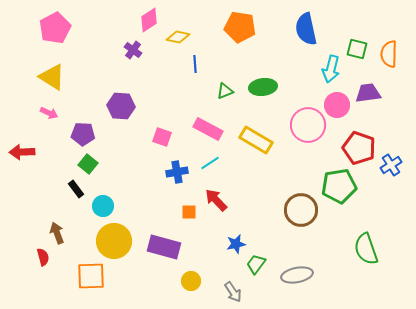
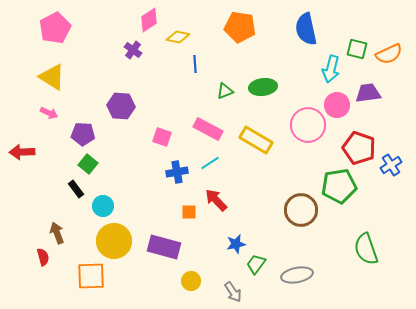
orange semicircle at (389, 54): rotated 116 degrees counterclockwise
